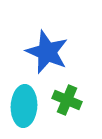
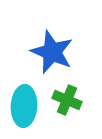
blue star: moved 5 px right
